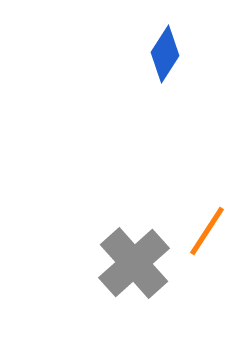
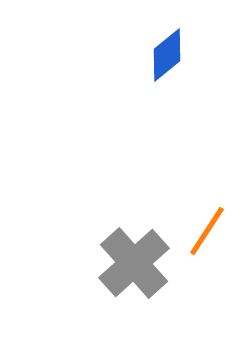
blue diamond: moved 2 px right, 1 px down; rotated 18 degrees clockwise
